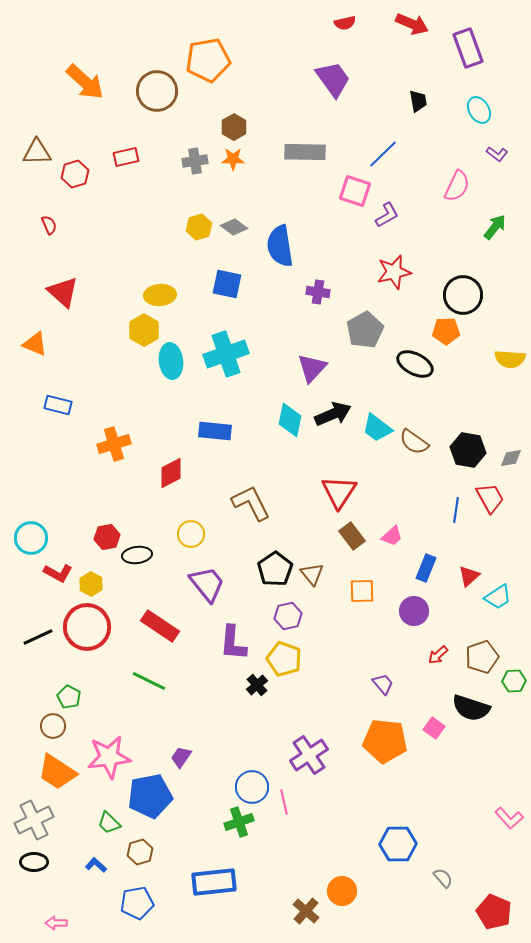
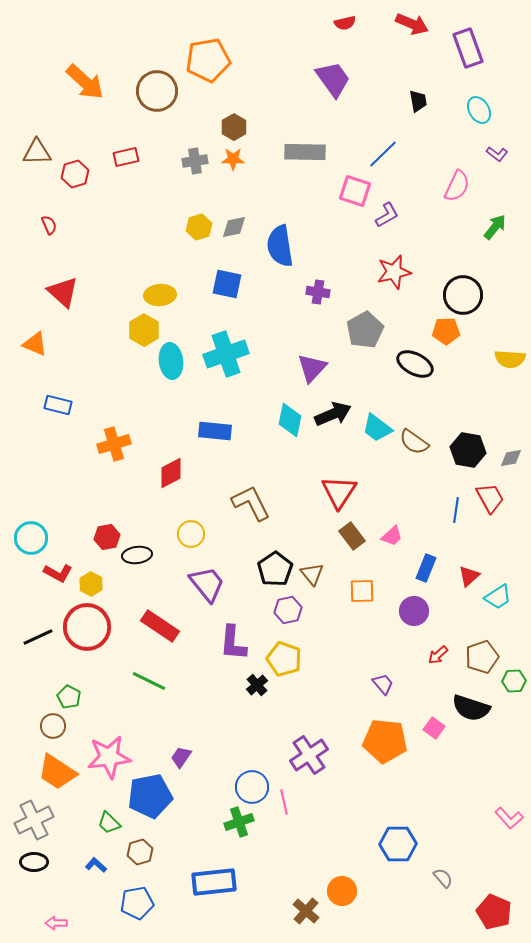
gray diamond at (234, 227): rotated 48 degrees counterclockwise
purple hexagon at (288, 616): moved 6 px up
